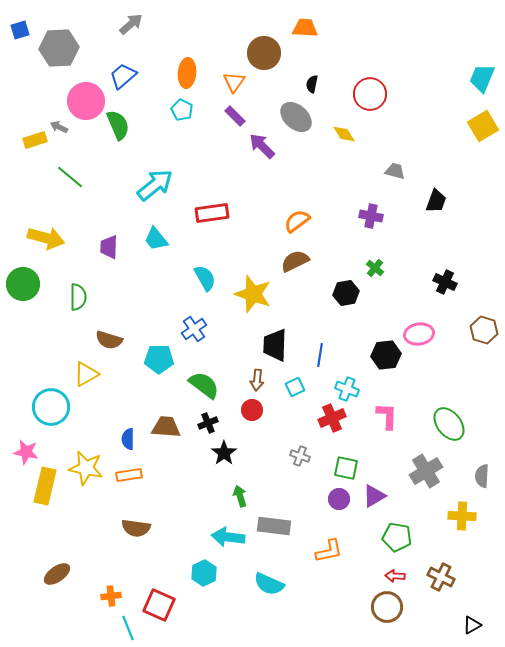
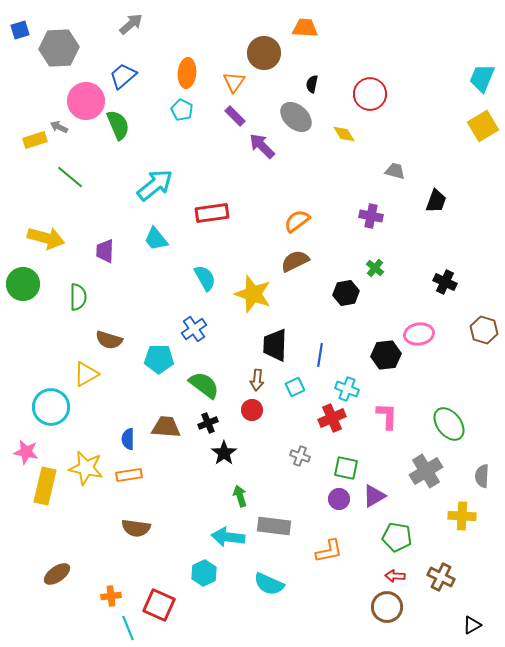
purple trapezoid at (109, 247): moved 4 px left, 4 px down
